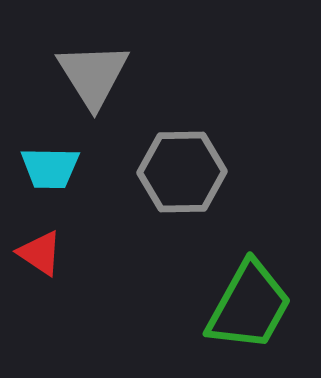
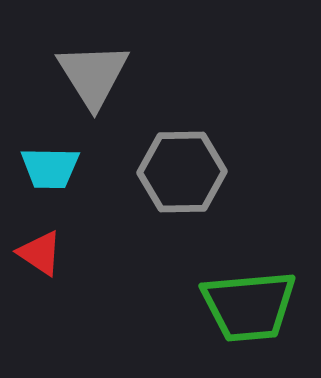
green trapezoid: rotated 56 degrees clockwise
